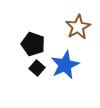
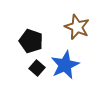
brown star: moved 1 px left; rotated 20 degrees counterclockwise
black pentagon: moved 2 px left, 3 px up
